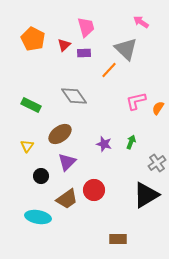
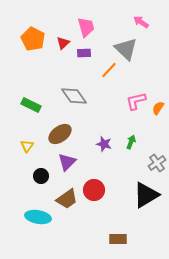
red triangle: moved 1 px left, 2 px up
